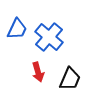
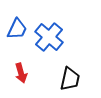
red arrow: moved 17 px left, 1 px down
black trapezoid: rotated 10 degrees counterclockwise
